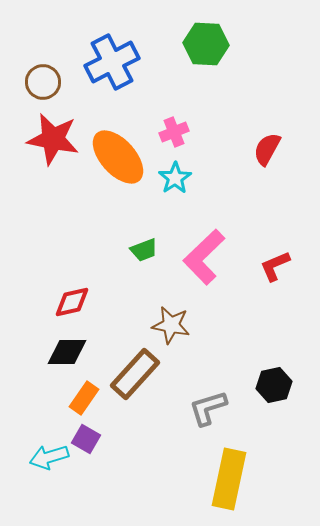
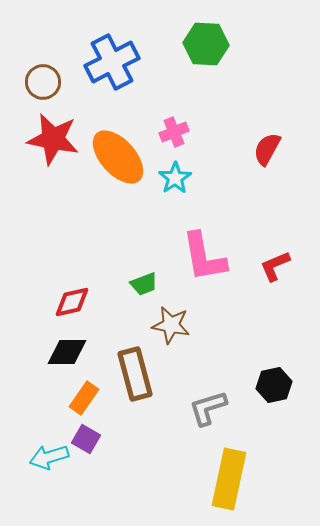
green trapezoid: moved 34 px down
pink L-shape: rotated 56 degrees counterclockwise
brown rectangle: rotated 57 degrees counterclockwise
